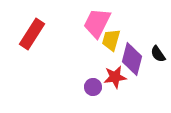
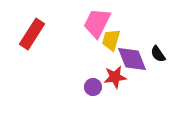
purple diamond: rotated 36 degrees counterclockwise
